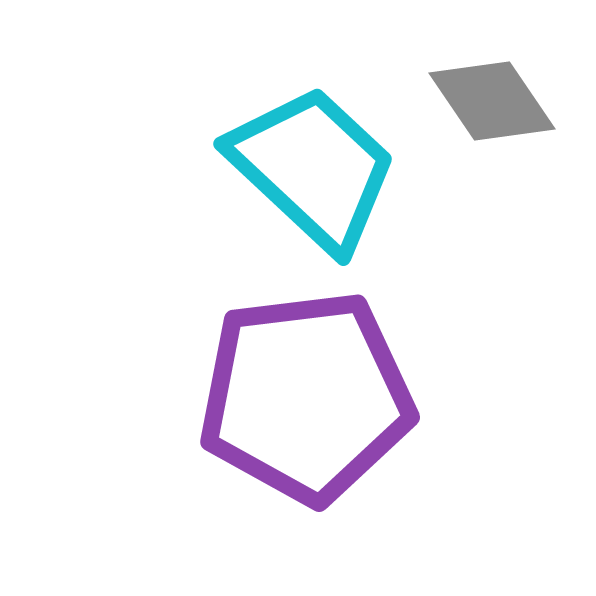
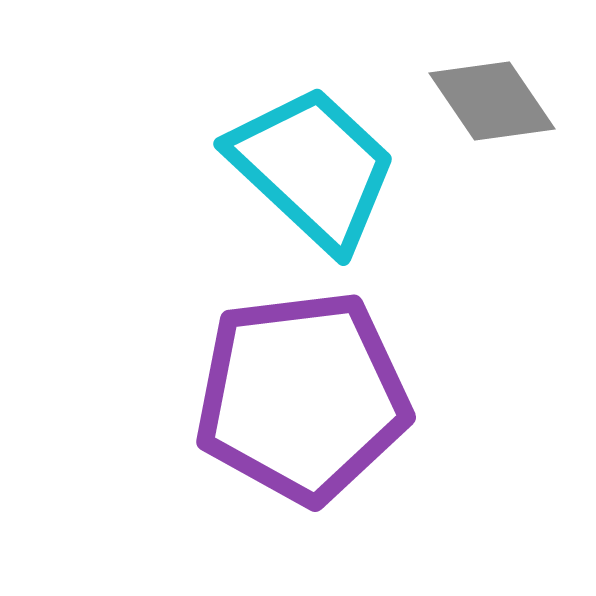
purple pentagon: moved 4 px left
